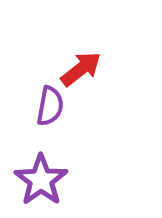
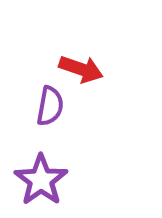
red arrow: rotated 57 degrees clockwise
